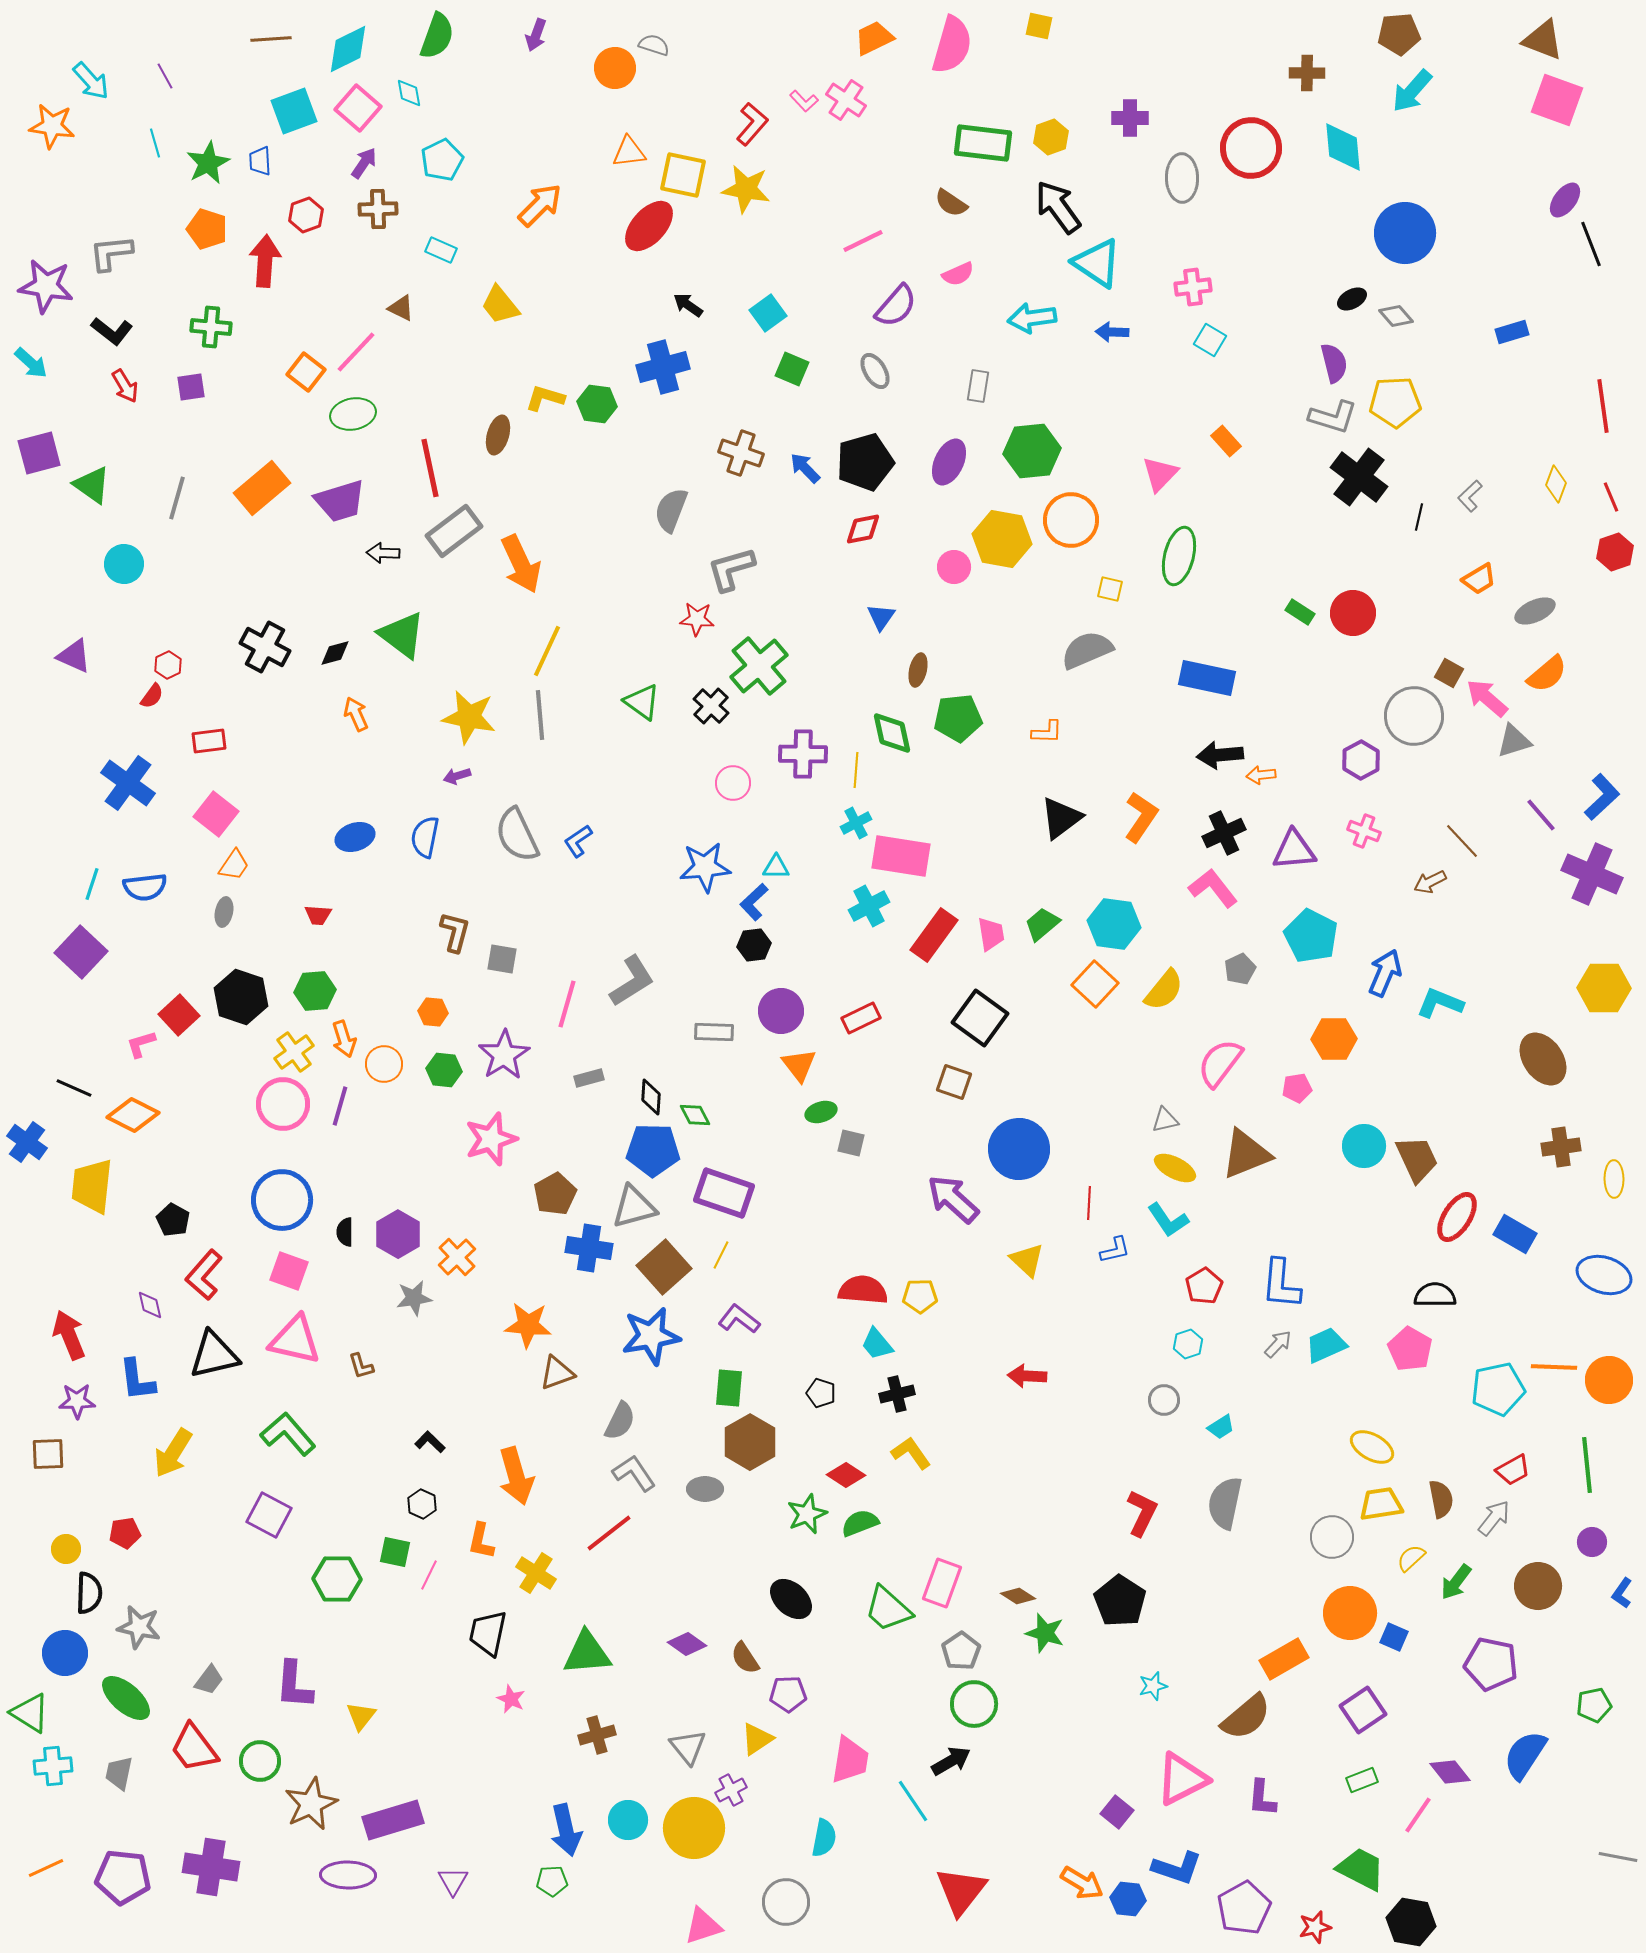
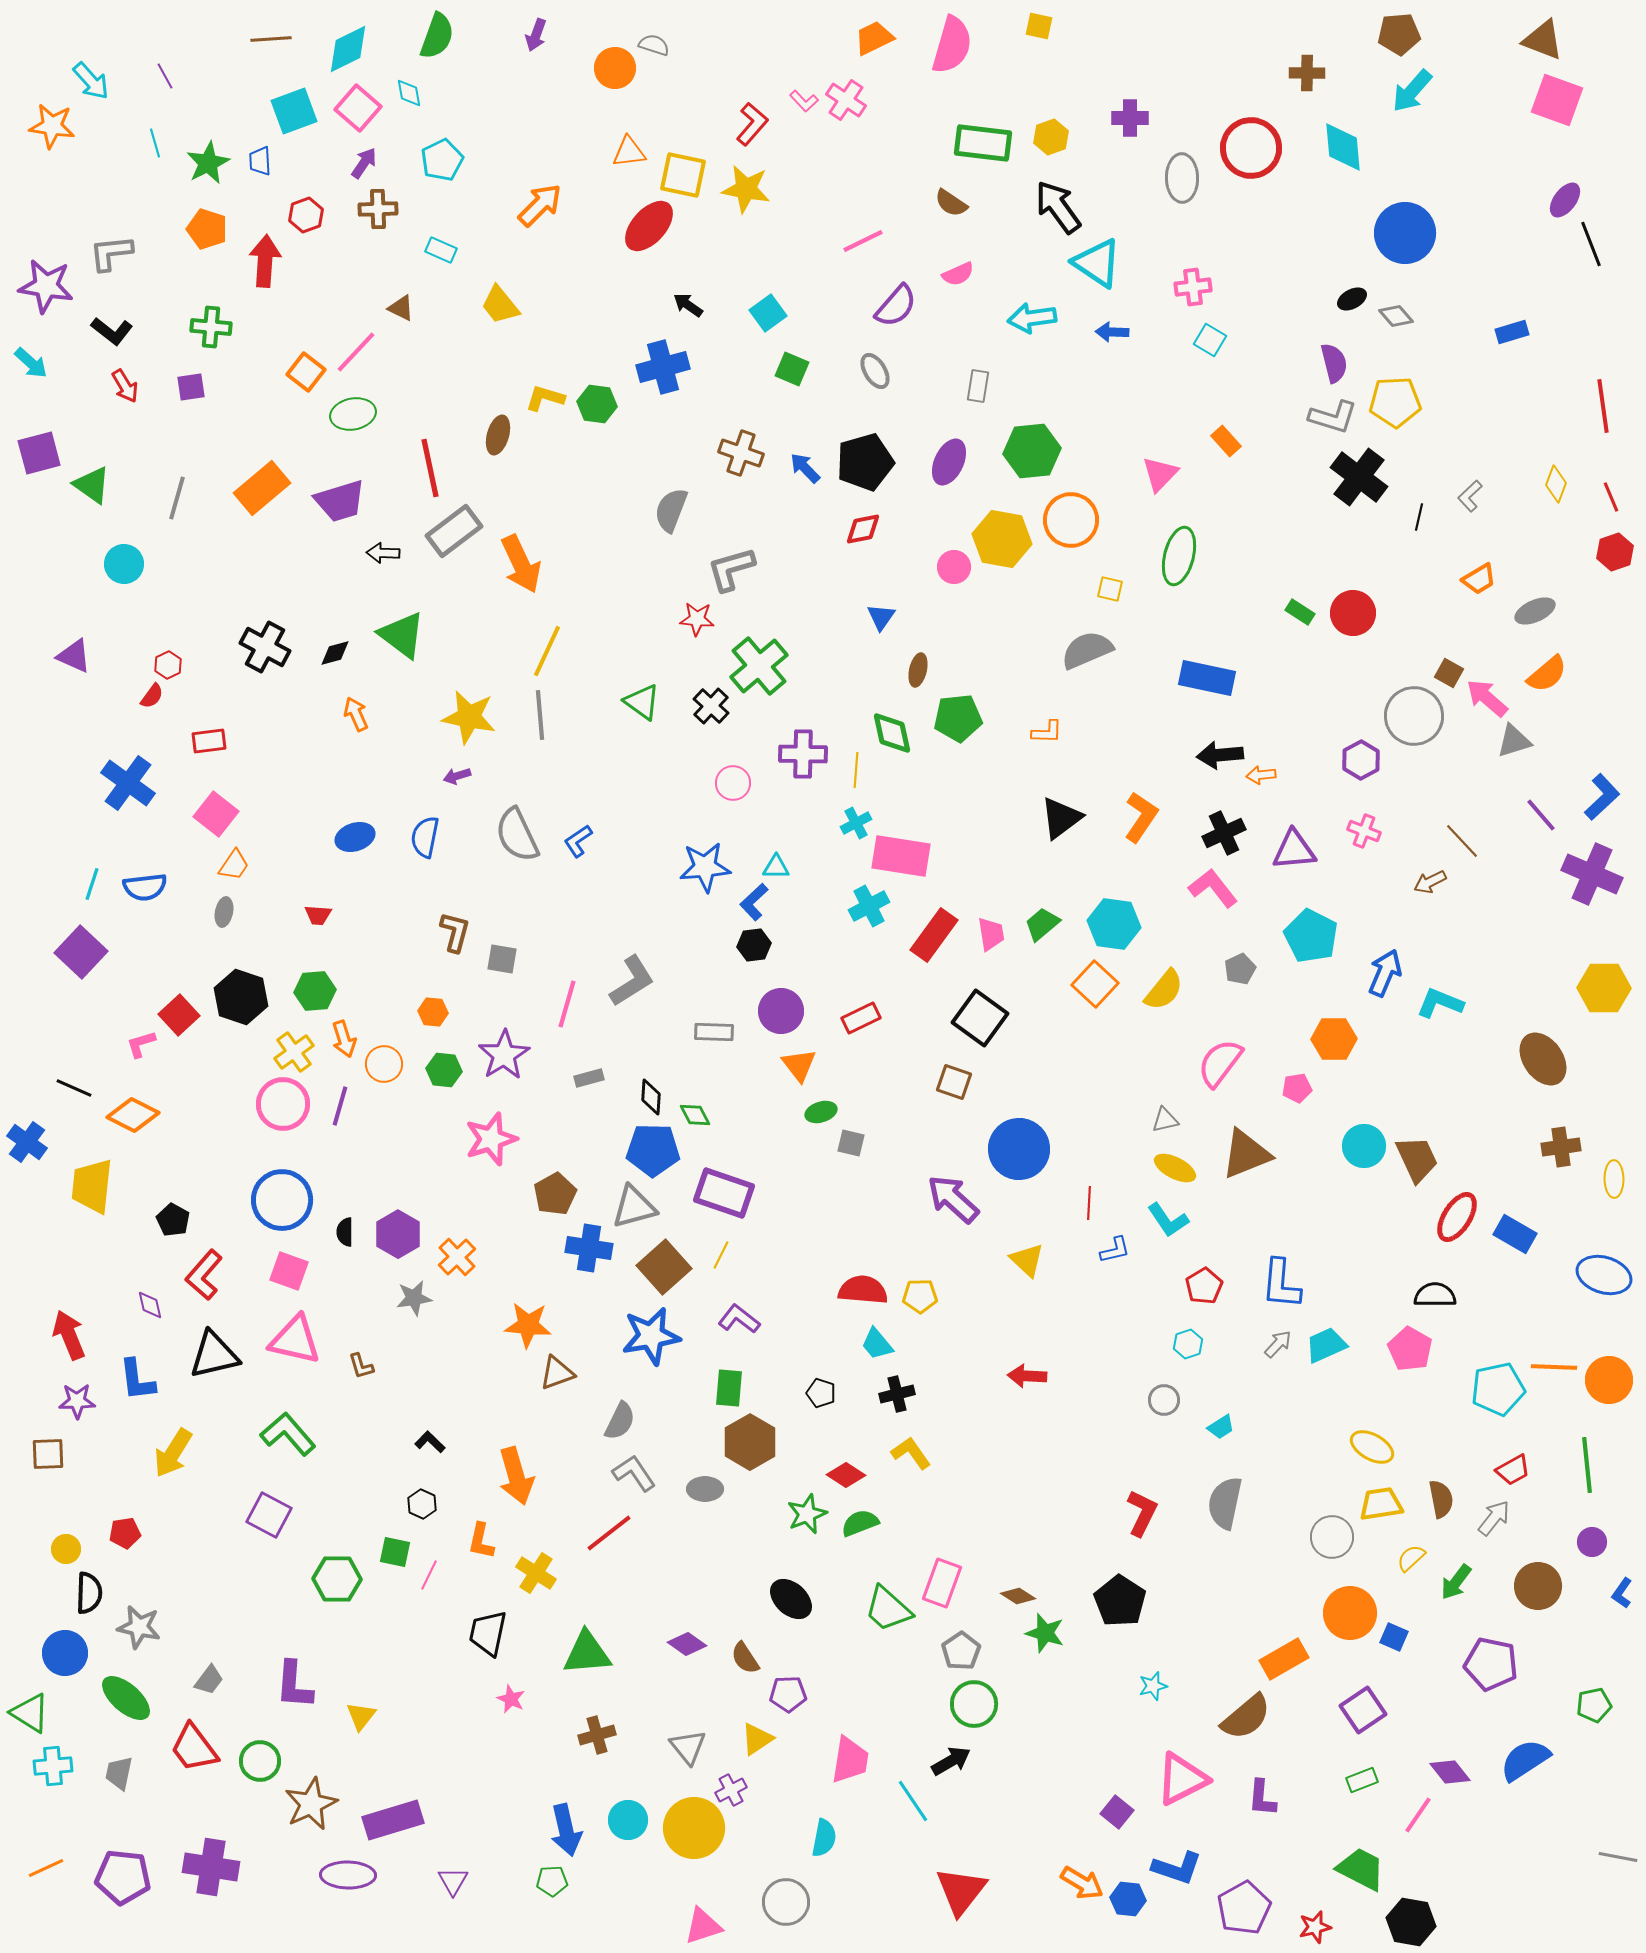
blue semicircle at (1525, 1755): moved 5 px down; rotated 24 degrees clockwise
